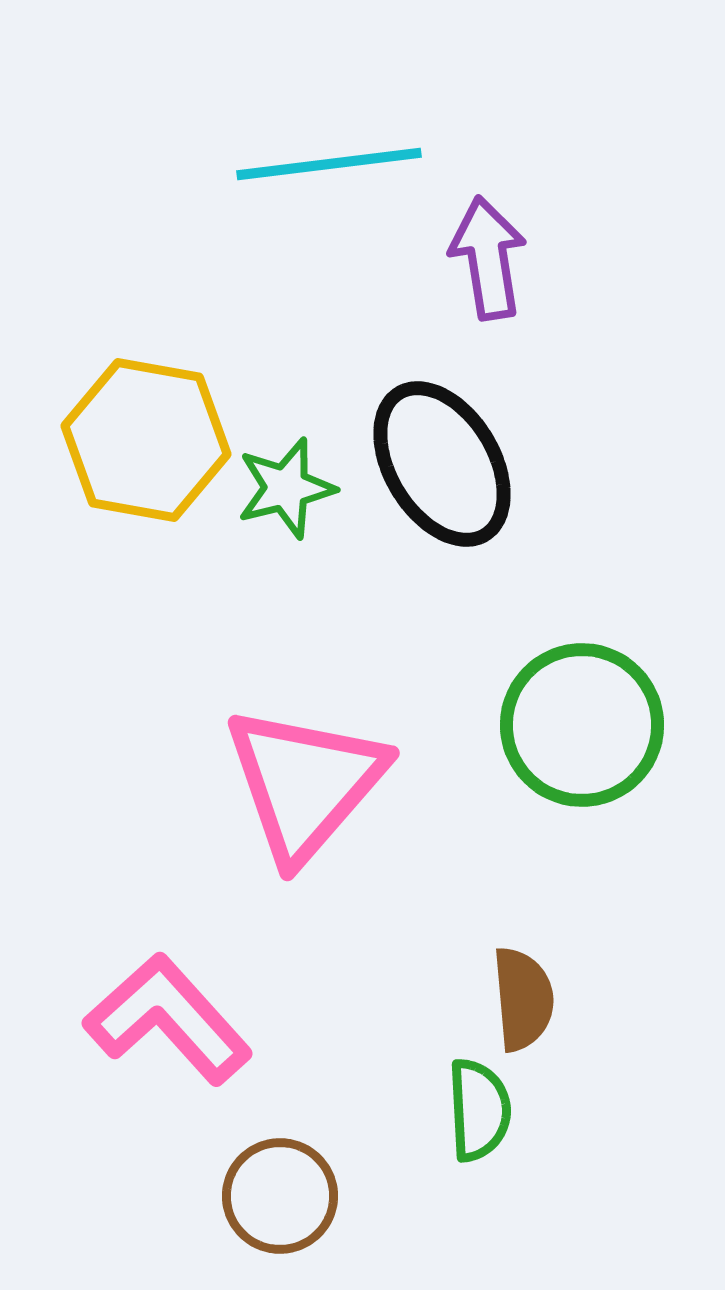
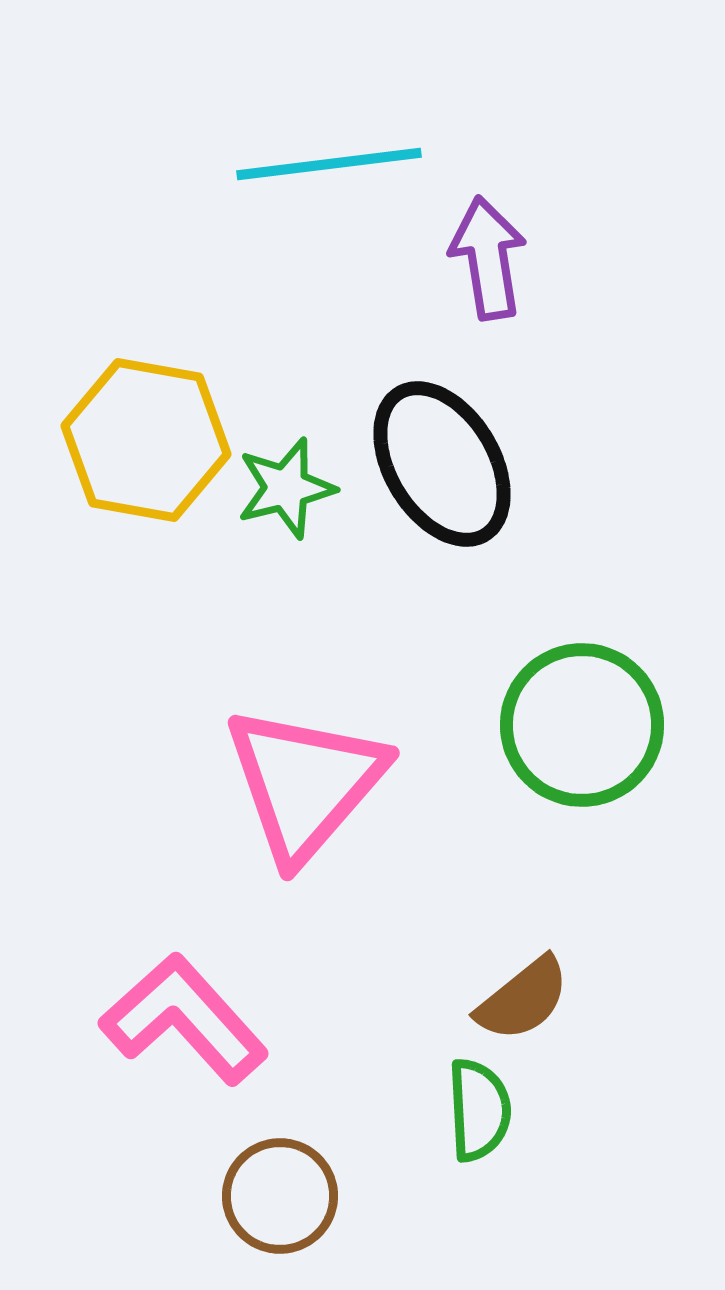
brown semicircle: rotated 56 degrees clockwise
pink L-shape: moved 16 px right
